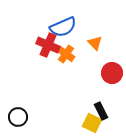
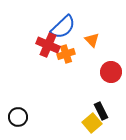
blue semicircle: rotated 20 degrees counterclockwise
orange triangle: moved 3 px left, 3 px up
orange cross: rotated 36 degrees clockwise
red circle: moved 1 px left, 1 px up
yellow square: rotated 24 degrees clockwise
